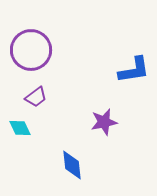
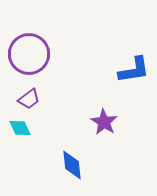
purple circle: moved 2 px left, 4 px down
purple trapezoid: moved 7 px left, 2 px down
purple star: rotated 28 degrees counterclockwise
